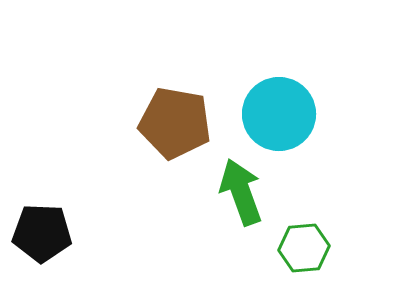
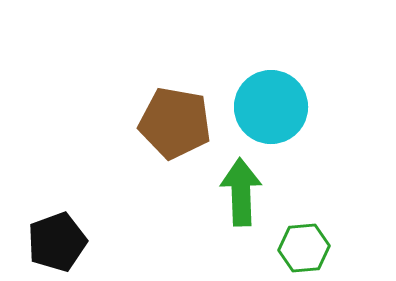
cyan circle: moved 8 px left, 7 px up
green arrow: rotated 18 degrees clockwise
black pentagon: moved 15 px right, 9 px down; rotated 22 degrees counterclockwise
